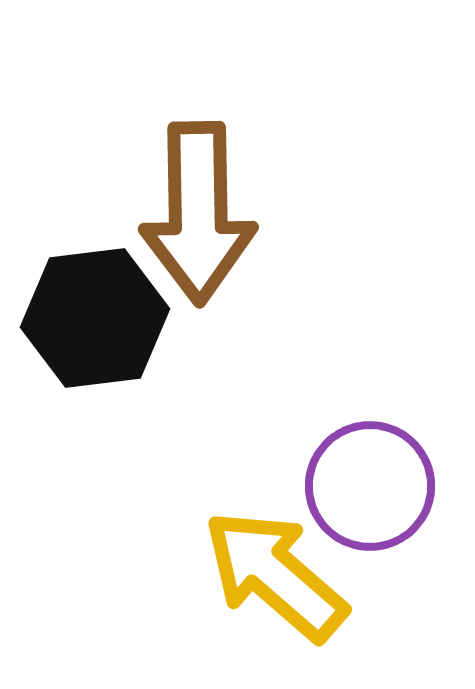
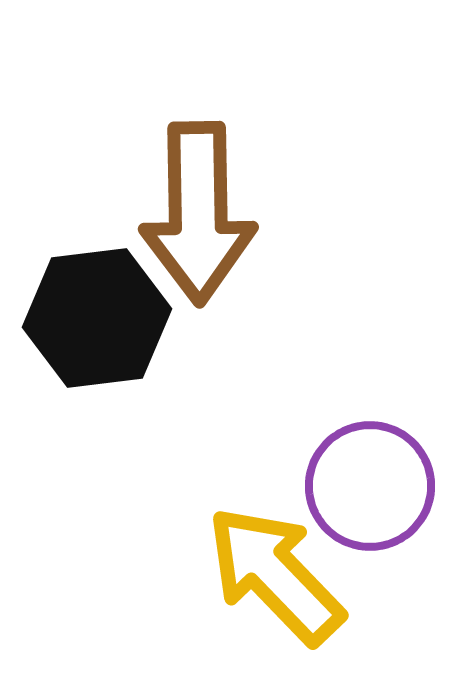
black hexagon: moved 2 px right
yellow arrow: rotated 5 degrees clockwise
